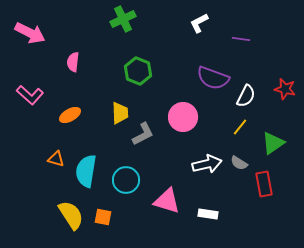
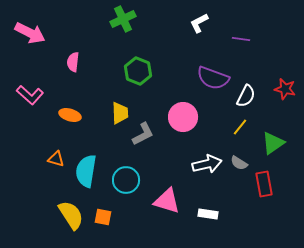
orange ellipse: rotated 45 degrees clockwise
